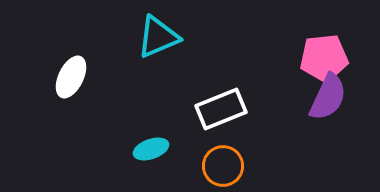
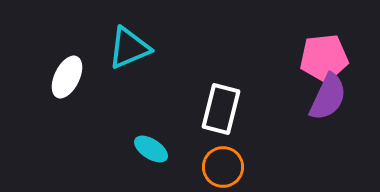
cyan triangle: moved 29 px left, 11 px down
white ellipse: moved 4 px left
white rectangle: rotated 54 degrees counterclockwise
cyan ellipse: rotated 52 degrees clockwise
orange circle: moved 1 px down
